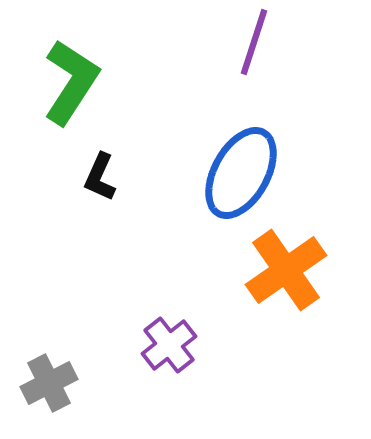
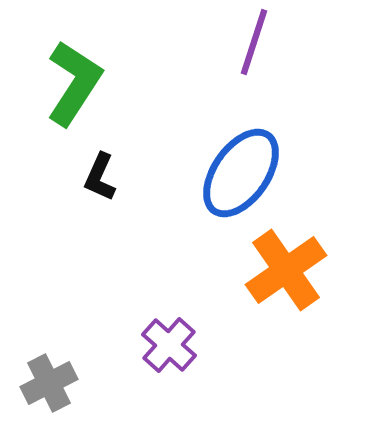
green L-shape: moved 3 px right, 1 px down
blue ellipse: rotated 6 degrees clockwise
purple cross: rotated 10 degrees counterclockwise
